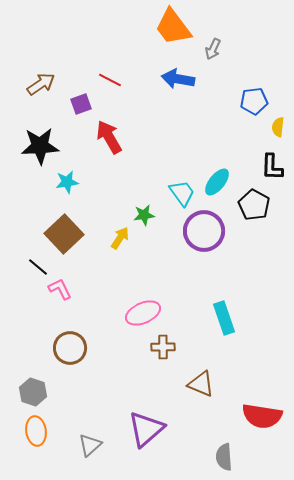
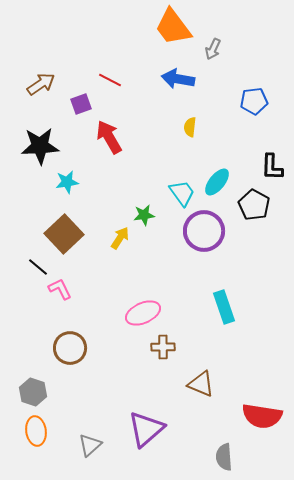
yellow semicircle: moved 88 px left
cyan rectangle: moved 11 px up
